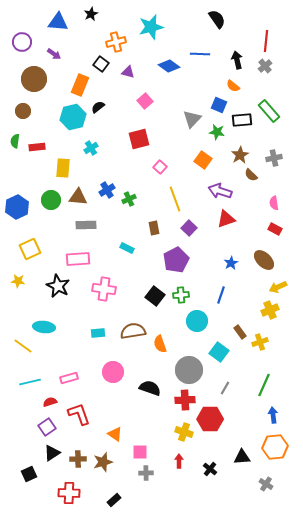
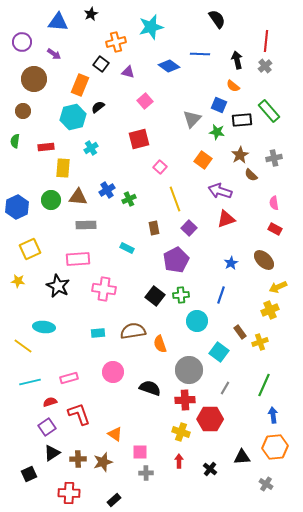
red rectangle at (37, 147): moved 9 px right
yellow cross at (184, 432): moved 3 px left
